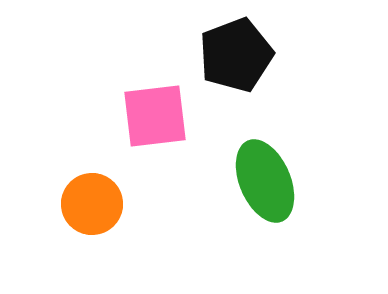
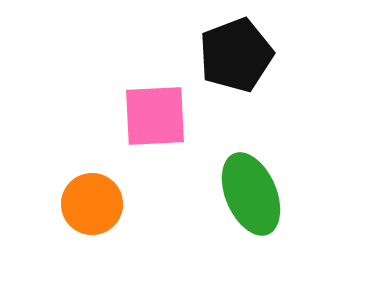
pink square: rotated 4 degrees clockwise
green ellipse: moved 14 px left, 13 px down
